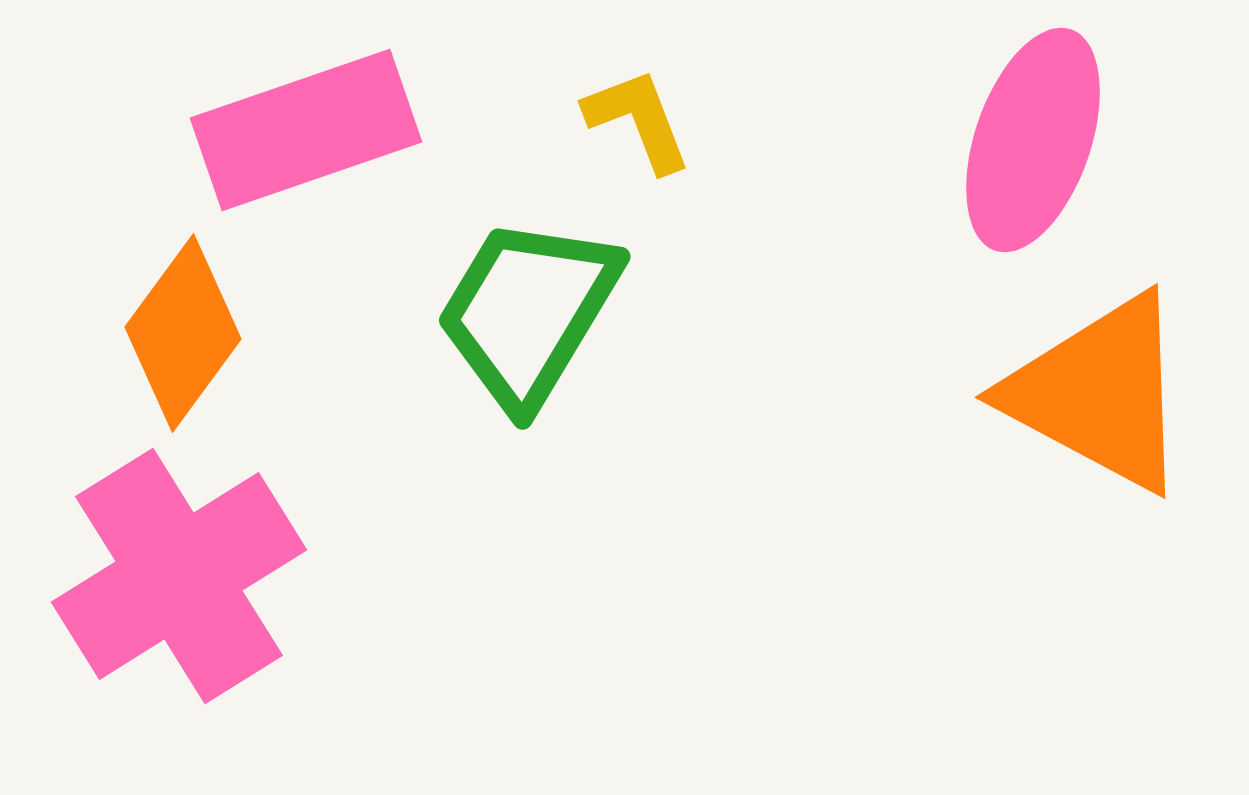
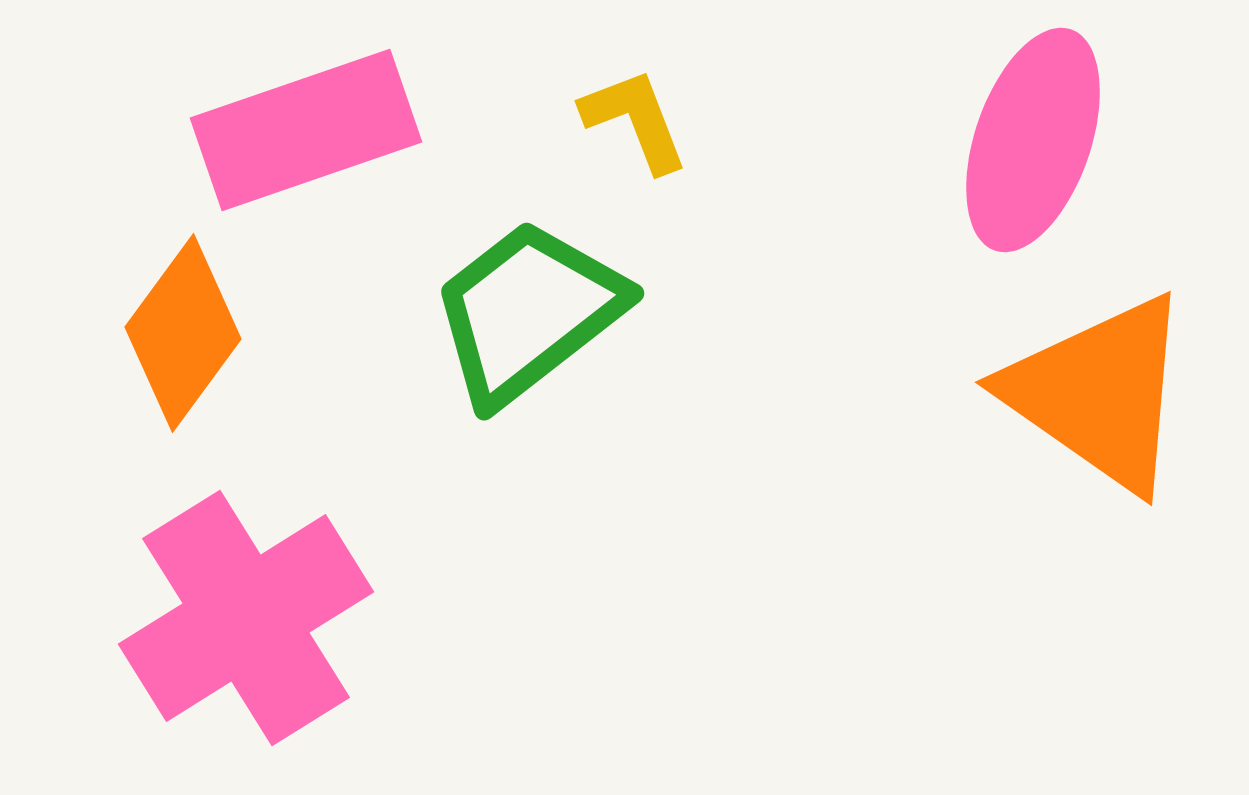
yellow L-shape: moved 3 px left
green trapezoid: rotated 21 degrees clockwise
orange triangle: rotated 7 degrees clockwise
pink cross: moved 67 px right, 42 px down
